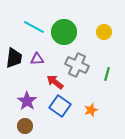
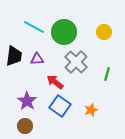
black trapezoid: moved 2 px up
gray cross: moved 1 px left, 3 px up; rotated 20 degrees clockwise
